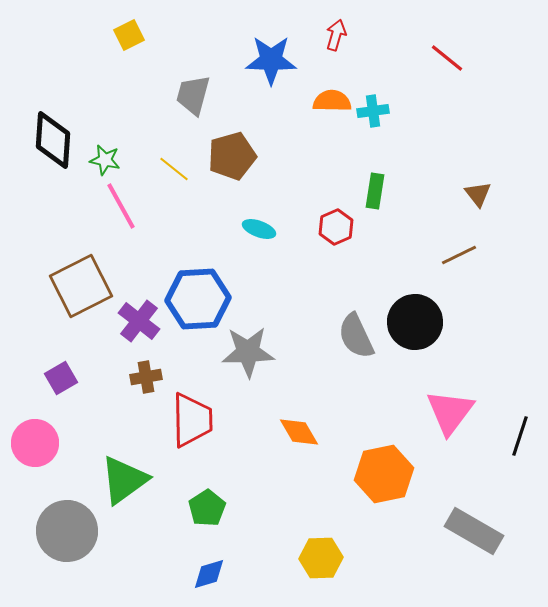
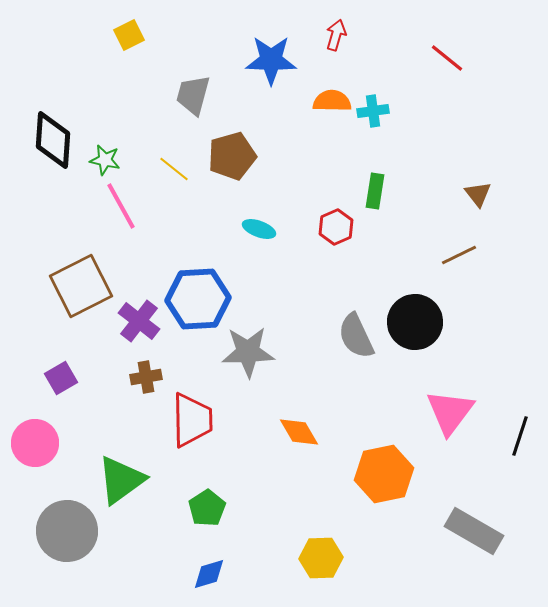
green triangle: moved 3 px left
